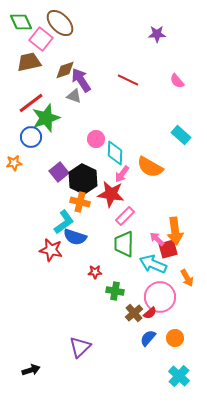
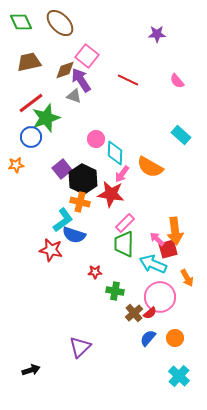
pink square at (41, 39): moved 46 px right, 17 px down
orange star at (14, 163): moved 2 px right, 2 px down
purple square at (59, 172): moved 3 px right, 3 px up
pink rectangle at (125, 216): moved 7 px down
cyan L-shape at (64, 222): moved 1 px left, 2 px up
blue semicircle at (75, 237): moved 1 px left, 2 px up
